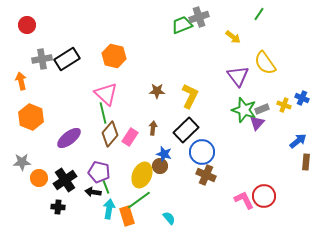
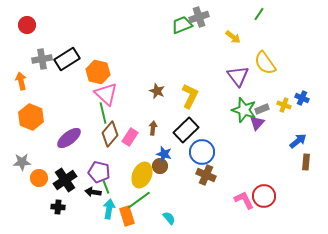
orange hexagon at (114, 56): moved 16 px left, 16 px down
brown star at (157, 91): rotated 21 degrees clockwise
